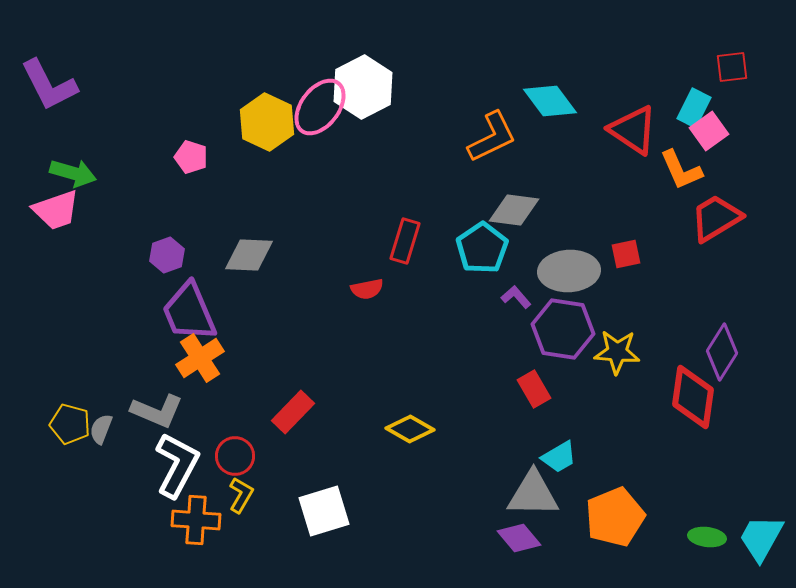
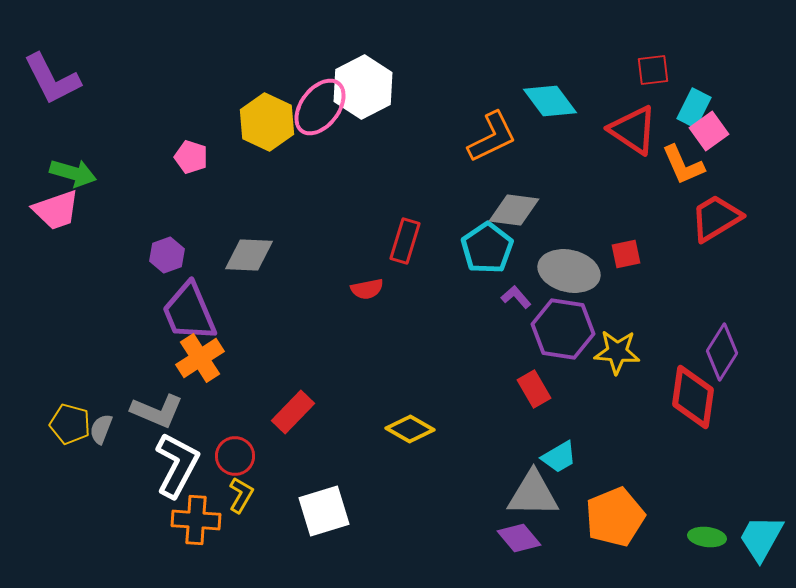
red square at (732, 67): moved 79 px left, 3 px down
purple L-shape at (49, 85): moved 3 px right, 6 px up
orange L-shape at (681, 170): moved 2 px right, 5 px up
cyan pentagon at (482, 248): moved 5 px right
gray ellipse at (569, 271): rotated 16 degrees clockwise
